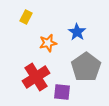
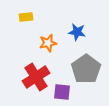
yellow rectangle: rotated 56 degrees clockwise
blue star: rotated 24 degrees counterclockwise
gray pentagon: moved 2 px down
